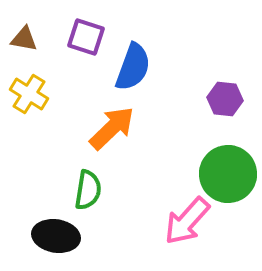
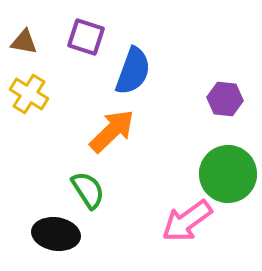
brown triangle: moved 3 px down
blue semicircle: moved 4 px down
orange arrow: moved 3 px down
green semicircle: rotated 42 degrees counterclockwise
pink arrow: rotated 12 degrees clockwise
black ellipse: moved 2 px up
